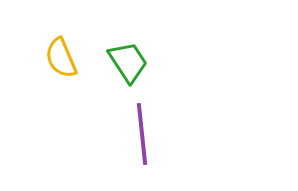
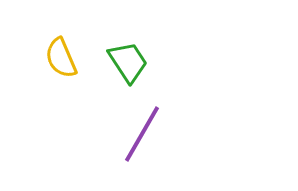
purple line: rotated 36 degrees clockwise
